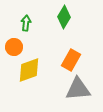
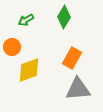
green arrow: moved 3 px up; rotated 126 degrees counterclockwise
orange circle: moved 2 px left
orange rectangle: moved 1 px right, 2 px up
